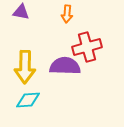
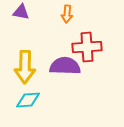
red cross: rotated 12 degrees clockwise
